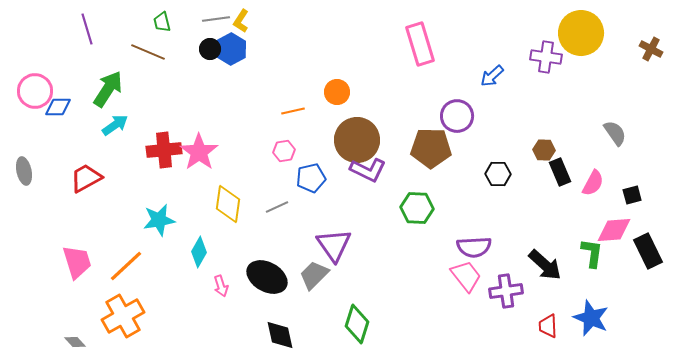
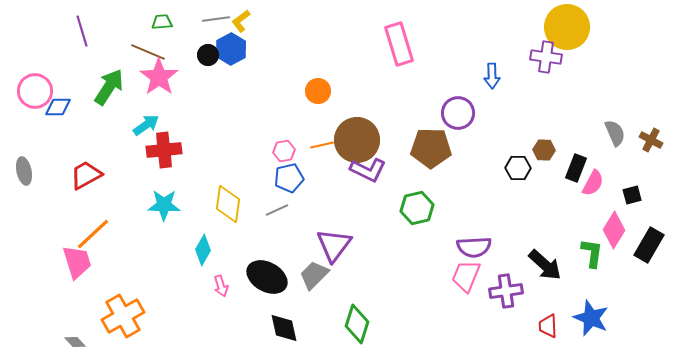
yellow L-shape at (241, 21): rotated 20 degrees clockwise
green trapezoid at (162, 22): rotated 100 degrees clockwise
purple line at (87, 29): moved 5 px left, 2 px down
yellow circle at (581, 33): moved 14 px left, 6 px up
pink rectangle at (420, 44): moved 21 px left
black circle at (210, 49): moved 2 px left, 6 px down
brown cross at (651, 49): moved 91 px down
blue arrow at (492, 76): rotated 50 degrees counterclockwise
green arrow at (108, 89): moved 1 px right, 2 px up
orange circle at (337, 92): moved 19 px left, 1 px up
orange line at (293, 111): moved 29 px right, 34 px down
purple circle at (457, 116): moved 1 px right, 3 px up
cyan arrow at (115, 125): moved 31 px right
gray semicircle at (615, 133): rotated 12 degrees clockwise
pink star at (199, 152): moved 40 px left, 75 px up
black rectangle at (560, 172): moved 16 px right, 4 px up; rotated 44 degrees clockwise
black hexagon at (498, 174): moved 20 px right, 6 px up
red trapezoid at (86, 178): moved 3 px up
blue pentagon at (311, 178): moved 22 px left
gray line at (277, 207): moved 3 px down
green hexagon at (417, 208): rotated 16 degrees counterclockwise
cyan star at (159, 220): moved 5 px right, 15 px up; rotated 12 degrees clockwise
pink diamond at (614, 230): rotated 54 degrees counterclockwise
purple triangle at (334, 245): rotated 12 degrees clockwise
black rectangle at (648, 251): moved 1 px right, 6 px up; rotated 56 degrees clockwise
cyan diamond at (199, 252): moved 4 px right, 2 px up
orange line at (126, 266): moved 33 px left, 32 px up
pink trapezoid at (466, 276): rotated 120 degrees counterclockwise
black diamond at (280, 335): moved 4 px right, 7 px up
